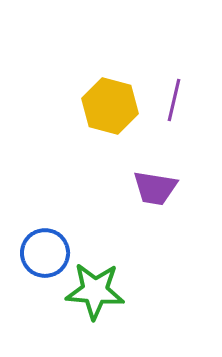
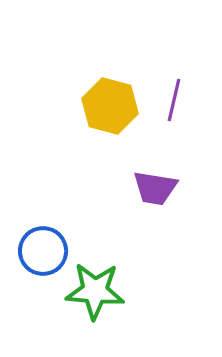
blue circle: moved 2 px left, 2 px up
